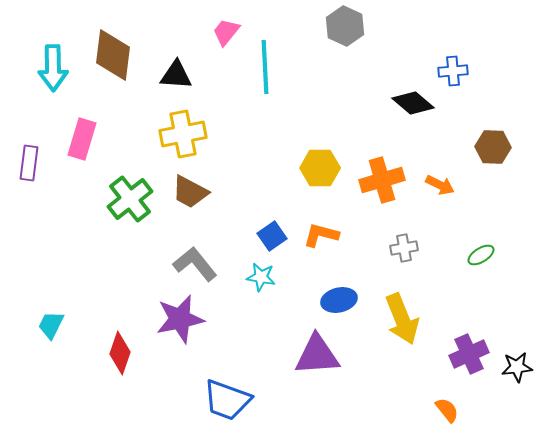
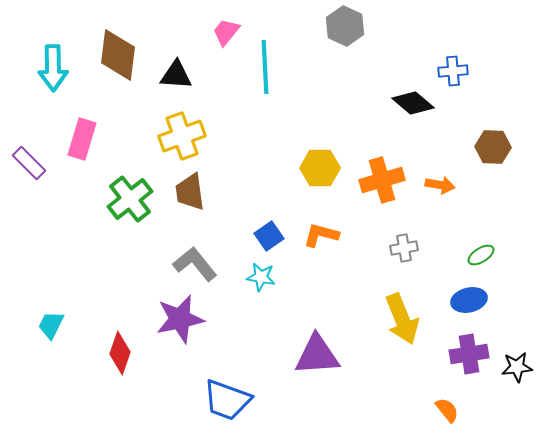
brown diamond: moved 5 px right
yellow cross: moved 1 px left, 2 px down; rotated 9 degrees counterclockwise
purple rectangle: rotated 52 degrees counterclockwise
orange arrow: rotated 16 degrees counterclockwise
brown trapezoid: rotated 54 degrees clockwise
blue square: moved 3 px left
blue ellipse: moved 130 px right
purple cross: rotated 15 degrees clockwise
